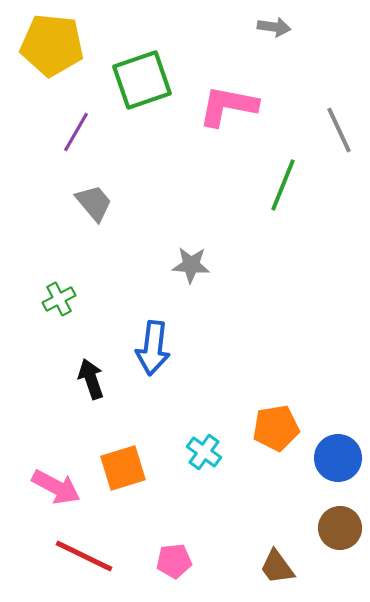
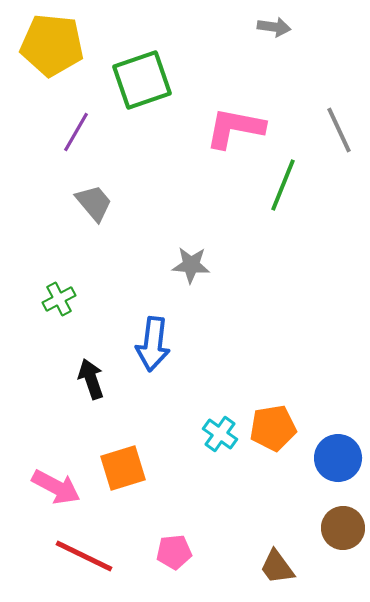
pink L-shape: moved 7 px right, 22 px down
blue arrow: moved 4 px up
orange pentagon: moved 3 px left
cyan cross: moved 16 px right, 18 px up
brown circle: moved 3 px right
pink pentagon: moved 9 px up
